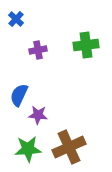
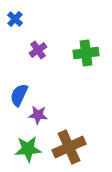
blue cross: moved 1 px left
green cross: moved 8 px down
purple cross: rotated 24 degrees counterclockwise
